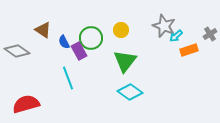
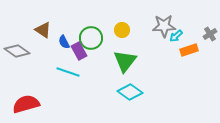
gray star: rotated 25 degrees counterclockwise
yellow circle: moved 1 px right
cyan line: moved 6 px up; rotated 50 degrees counterclockwise
